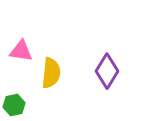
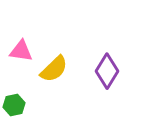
yellow semicircle: moved 3 px right, 4 px up; rotated 40 degrees clockwise
